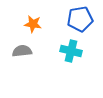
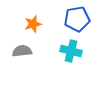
blue pentagon: moved 3 px left
orange star: rotated 24 degrees counterclockwise
